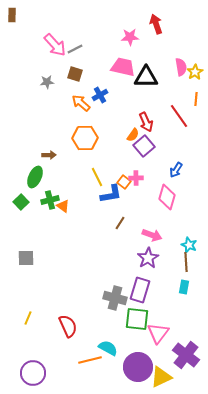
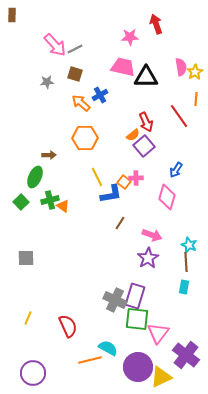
orange semicircle at (133, 135): rotated 16 degrees clockwise
purple rectangle at (140, 290): moved 5 px left, 6 px down
gray cross at (115, 298): moved 2 px down; rotated 10 degrees clockwise
